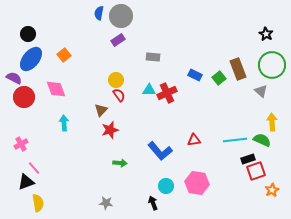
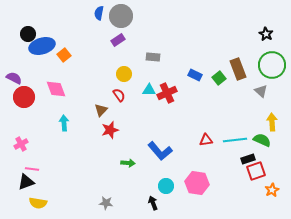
blue ellipse: moved 11 px right, 13 px up; rotated 35 degrees clockwise
yellow circle: moved 8 px right, 6 px up
red triangle: moved 12 px right
green arrow: moved 8 px right
pink line: moved 2 px left, 1 px down; rotated 40 degrees counterclockwise
yellow semicircle: rotated 108 degrees clockwise
